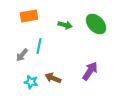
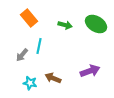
orange rectangle: moved 2 px down; rotated 60 degrees clockwise
green ellipse: rotated 15 degrees counterclockwise
purple arrow: rotated 36 degrees clockwise
cyan star: moved 1 px left, 1 px down
